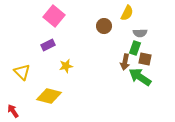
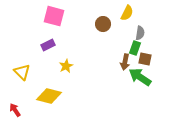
pink square: rotated 25 degrees counterclockwise
brown circle: moved 1 px left, 2 px up
gray semicircle: rotated 80 degrees counterclockwise
yellow star: rotated 16 degrees counterclockwise
red arrow: moved 2 px right, 1 px up
